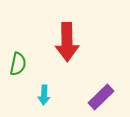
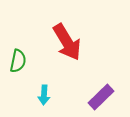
red arrow: rotated 30 degrees counterclockwise
green semicircle: moved 3 px up
